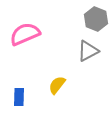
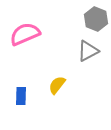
blue rectangle: moved 2 px right, 1 px up
